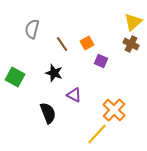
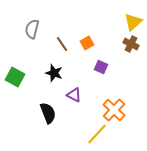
purple square: moved 6 px down
